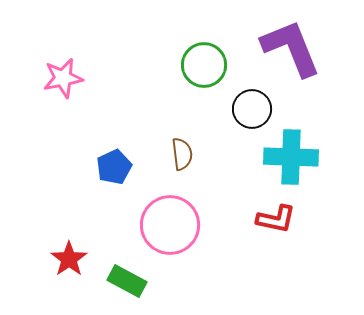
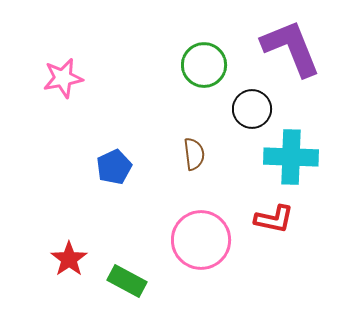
brown semicircle: moved 12 px right
red L-shape: moved 2 px left
pink circle: moved 31 px right, 15 px down
